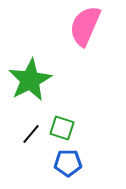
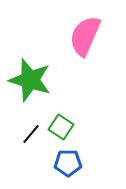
pink semicircle: moved 10 px down
green star: rotated 27 degrees counterclockwise
green square: moved 1 px left, 1 px up; rotated 15 degrees clockwise
